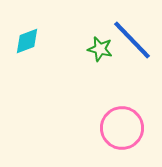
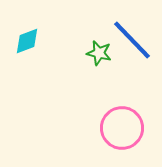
green star: moved 1 px left, 4 px down
